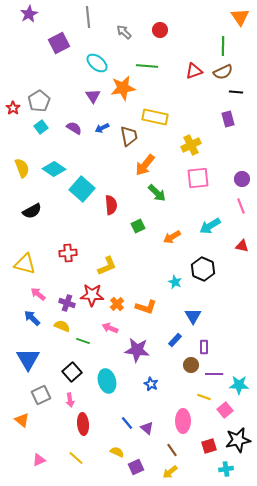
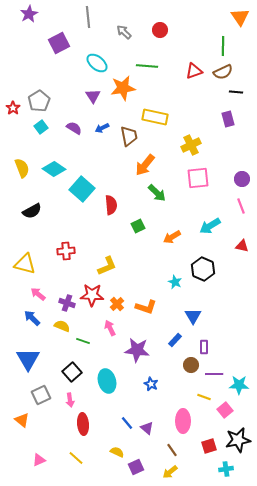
red cross at (68, 253): moved 2 px left, 2 px up
pink arrow at (110, 328): rotated 42 degrees clockwise
